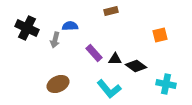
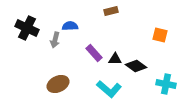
orange square: rotated 28 degrees clockwise
cyan L-shape: rotated 10 degrees counterclockwise
